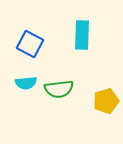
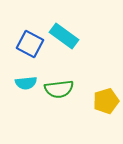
cyan rectangle: moved 18 px left, 1 px down; rotated 56 degrees counterclockwise
